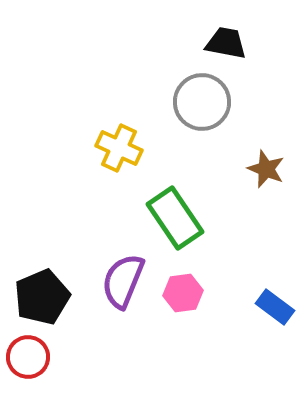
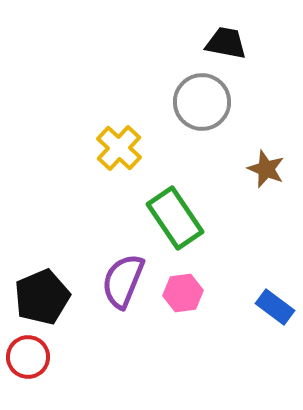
yellow cross: rotated 18 degrees clockwise
